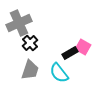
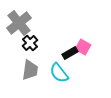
gray cross: rotated 15 degrees counterclockwise
gray trapezoid: rotated 10 degrees counterclockwise
